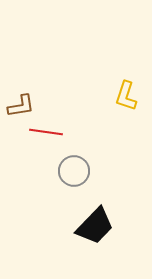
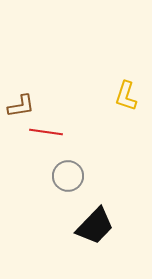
gray circle: moved 6 px left, 5 px down
